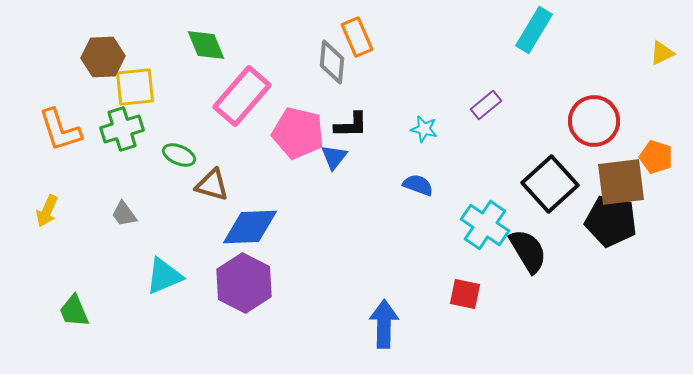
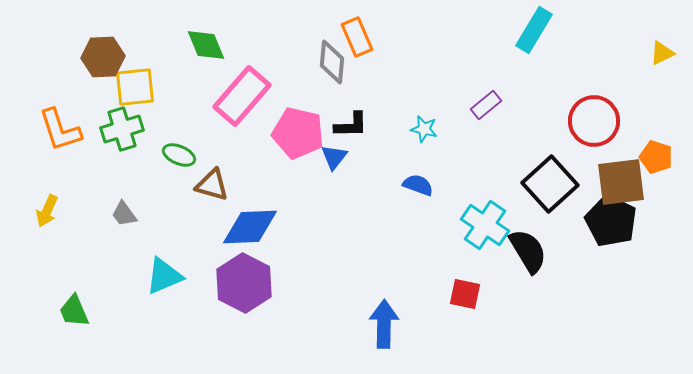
black pentagon: rotated 15 degrees clockwise
